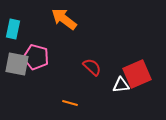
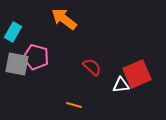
cyan rectangle: moved 3 px down; rotated 18 degrees clockwise
orange line: moved 4 px right, 2 px down
